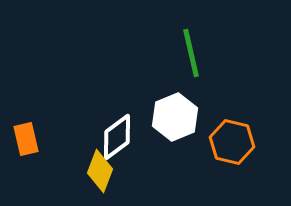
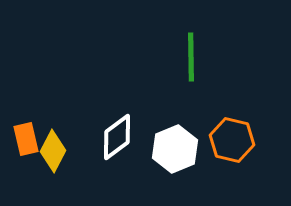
green line: moved 4 px down; rotated 12 degrees clockwise
white hexagon: moved 32 px down
orange hexagon: moved 2 px up
yellow diamond: moved 47 px left, 20 px up; rotated 6 degrees clockwise
